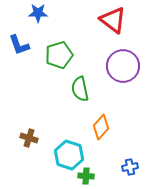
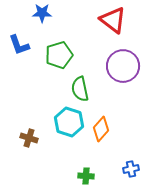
blue star: moved 4 px right
orange diamond: moved 2 px down
cyan hexagon: moved 33 px up
blue cross: moved 1 px right, 2 px down
